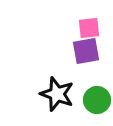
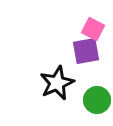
pink square: moved 4 px right, 1 px down; rotated 35 degrees clockwise
black star: moved 11 px up; rotated 28 degrees clockwise
